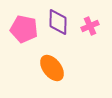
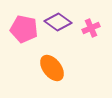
purple diamond: rotated 56 degrees counterclockwise
pink cross: moved 1 px right, 2 px down
